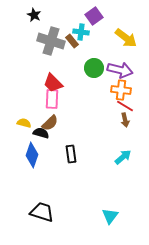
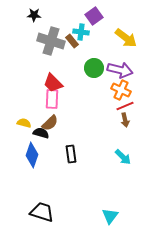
black star: rotated 24 degrees counterclockwise
orange cross: rotated 18 degrees clockwise
red line: rotated 54 degrees counterclockwise
cyan arrow: rotated 84 degrees clockwise
